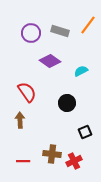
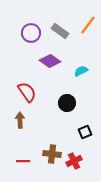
gray rectangle: rotated 18 degrees clockwise
